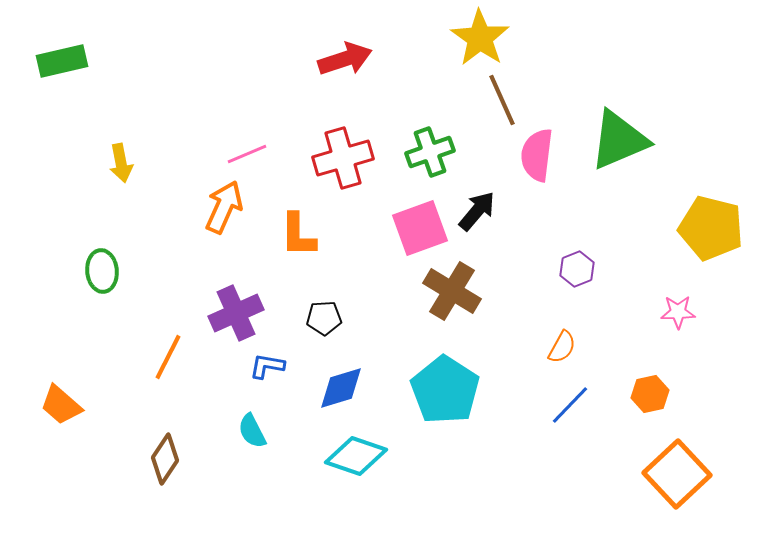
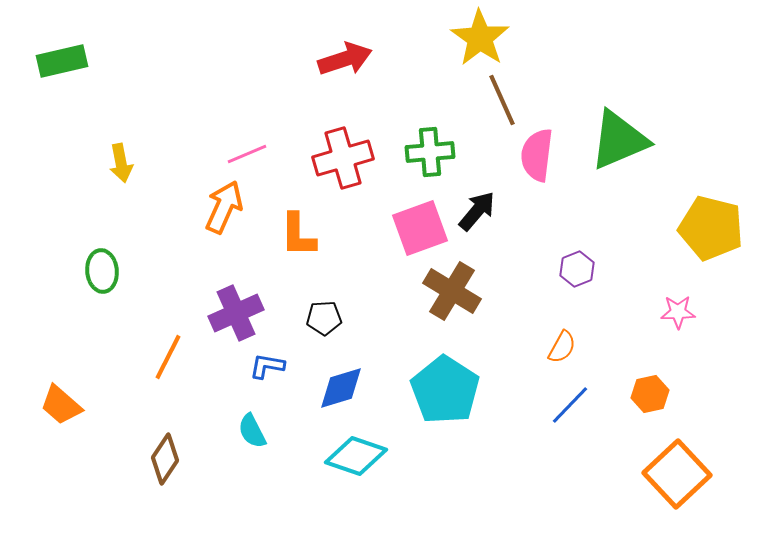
green cross: rotated 15 degrees clockwise
